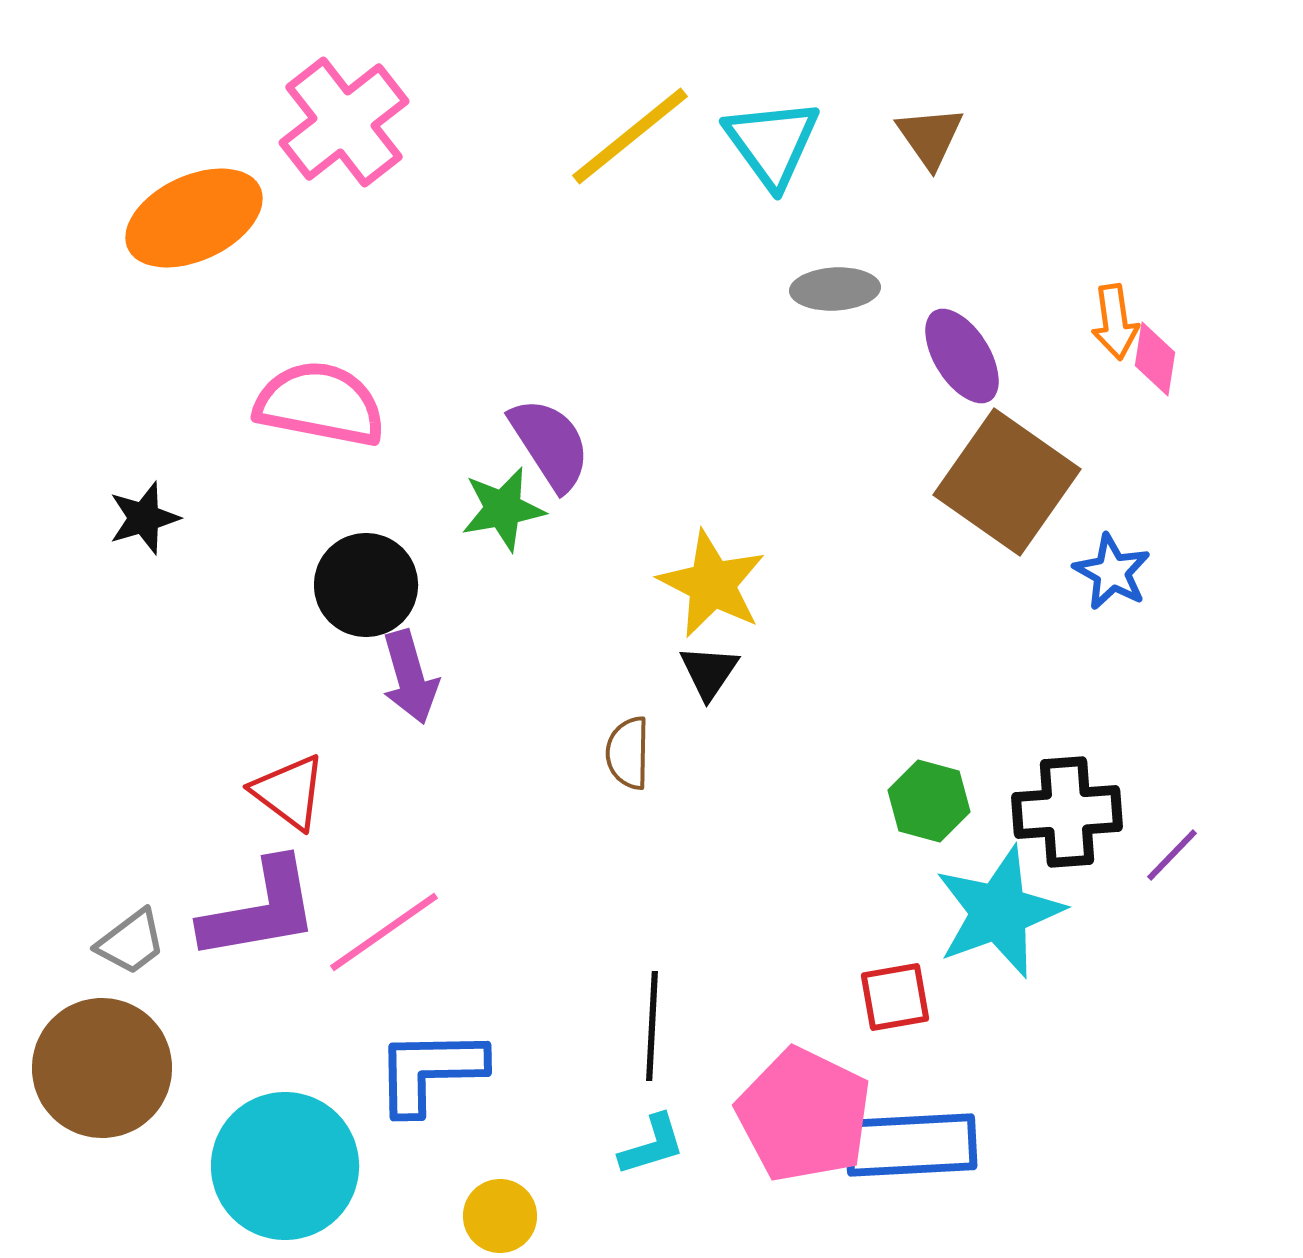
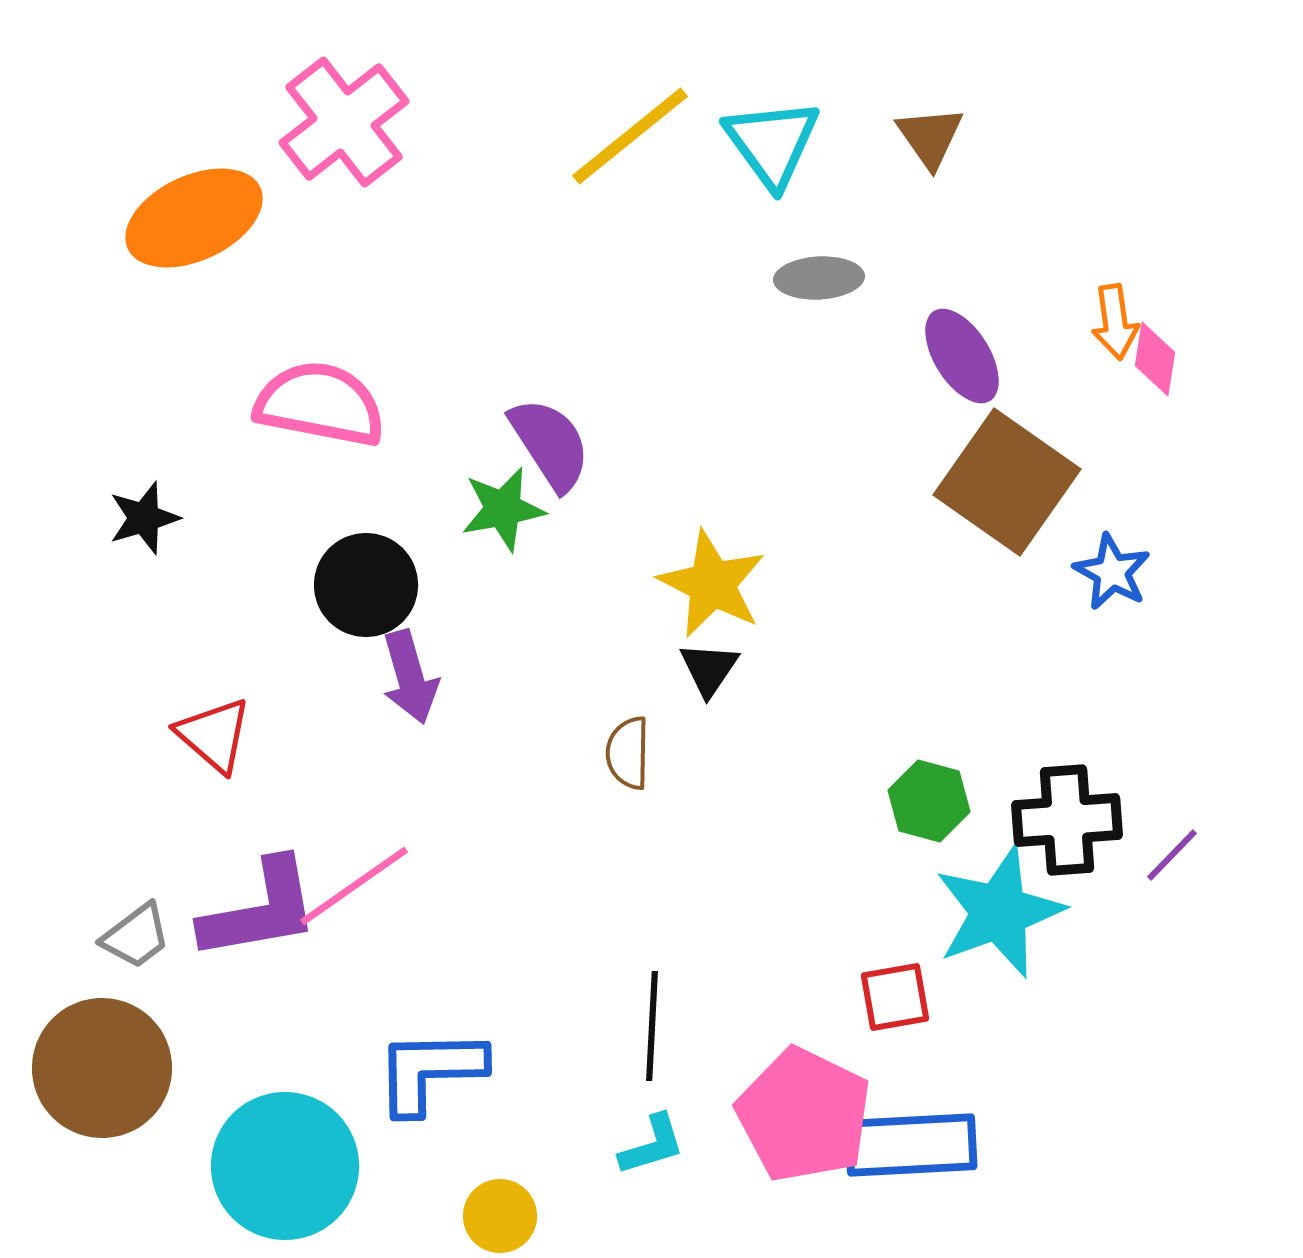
gray ellipse: moved 16 px left, 11 px up
black triangle: moved 3 px up
red triangle: moved 75 px left, 57 px up; rotated 4 degrees clockwise
black cross: moved 8 px down
pink line: moved 30 px left, 46 px up
gray trapezoid: moved 5 px right, 6 px up
